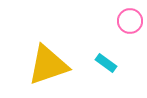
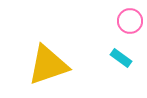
cyan rectangle: moved 15 px right, 5 px up
